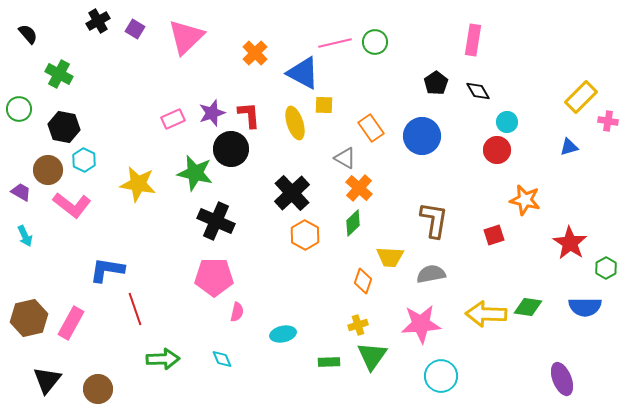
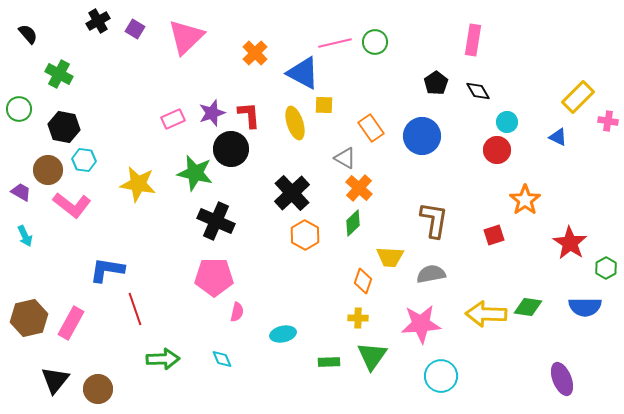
yellow rectangle at (581, 97): moved 3 px left
blue triangle at (569, 147): moved 11 px left, 10 px up; rotated 42 degrees clockwise
cyan hexagon at (84, 160): rotated 20 degrees counterclockwise
orange star at (525, 200): rotated 24 degrees clockwise
yellow cross at (358, 325): moved 7 px up; rotated 18 degrees clockwise
black triangle at (47, 380): moved 8 px right
